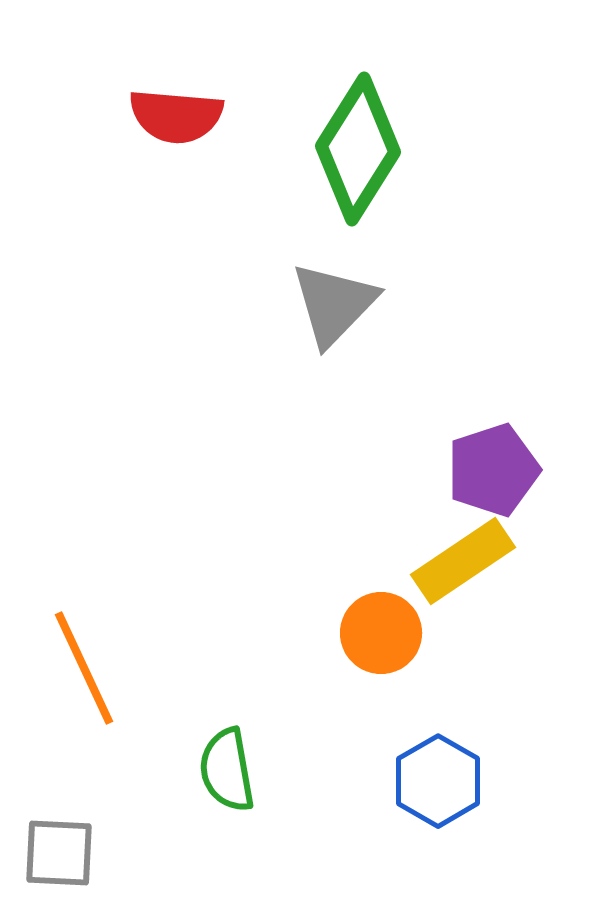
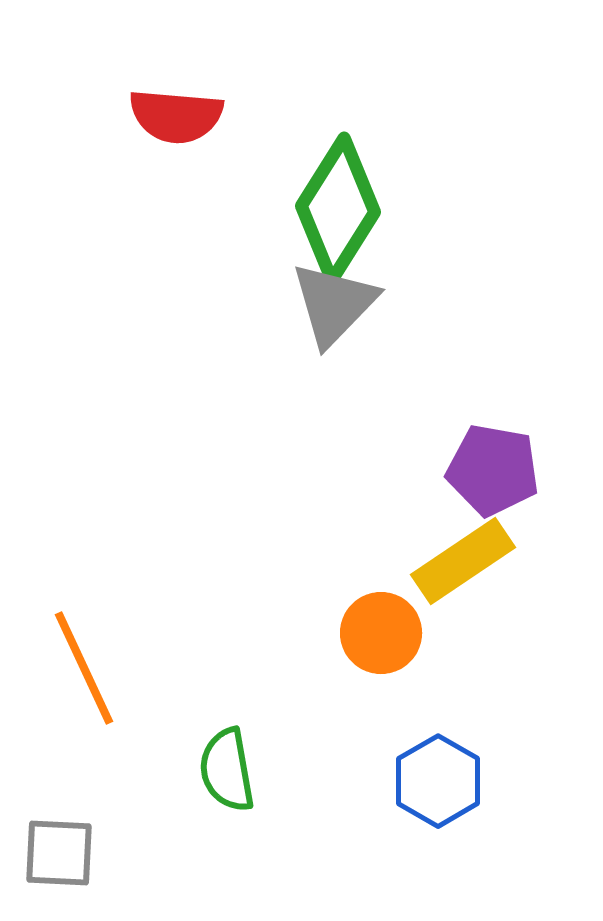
green diamond: moved 20 px left, 60 px down
purple pentagon: rotated 28 degrees clockwise
